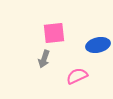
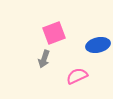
pink square: rotated 15 degrees counterclockwise
